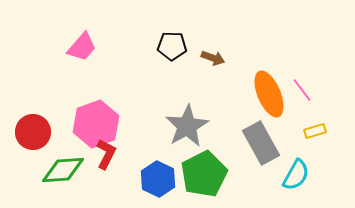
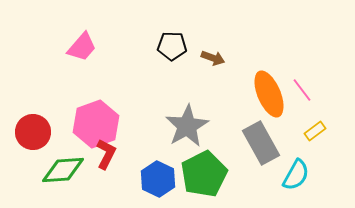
yellow rectangle: rotated 20 degrees counterclockwise
